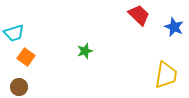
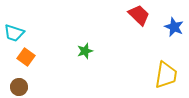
cyan trapezoid: rotated 35 degrees clockwise
